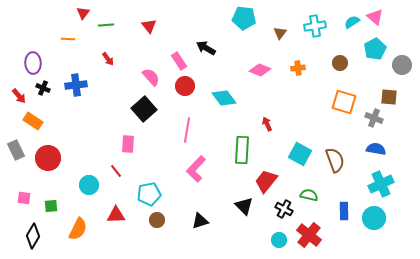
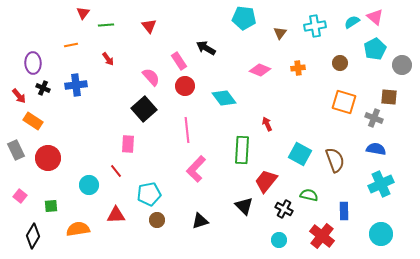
orange line at (68, 39): moved 3 px right, 6 px down; rotated 16 degrees counterclockwise
pink line at (187, 130): rotated 15 degrees counterclockwise
pink square at (24, 198): moved 4 px left, 2 px up; rotated 32 degrees clockwise
cyan circle at (374, 218): moved 7 px right, 16 px down
orange semicircle at (78, 229): rotated 125 degrees counterclockwise
red cross at (309, 235): moved 13 px right, 1 px down
